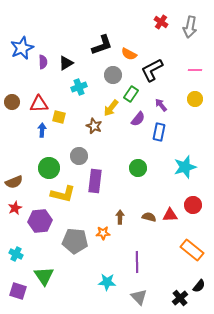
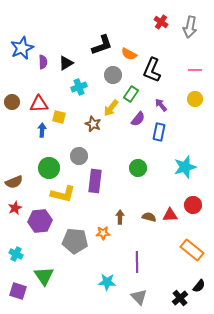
black L-shape at (152, 70): rotated 40 degrees counterclockwise
brown star at (94, 126): moved 1 px left, 2 px up
